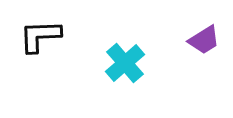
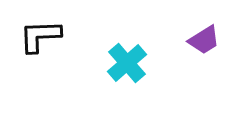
cyan cross: moved 2 px right
